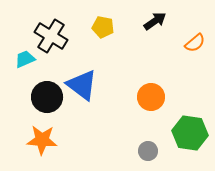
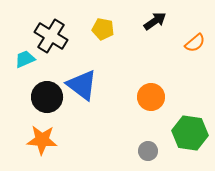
yellow pentagon: moved 2 px down
